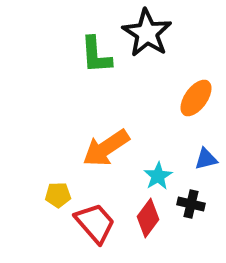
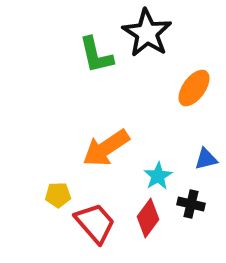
green L-shape: rotated 9 degrees counterclockwise
orange ellipse: moved 2 px left, 10 px up
